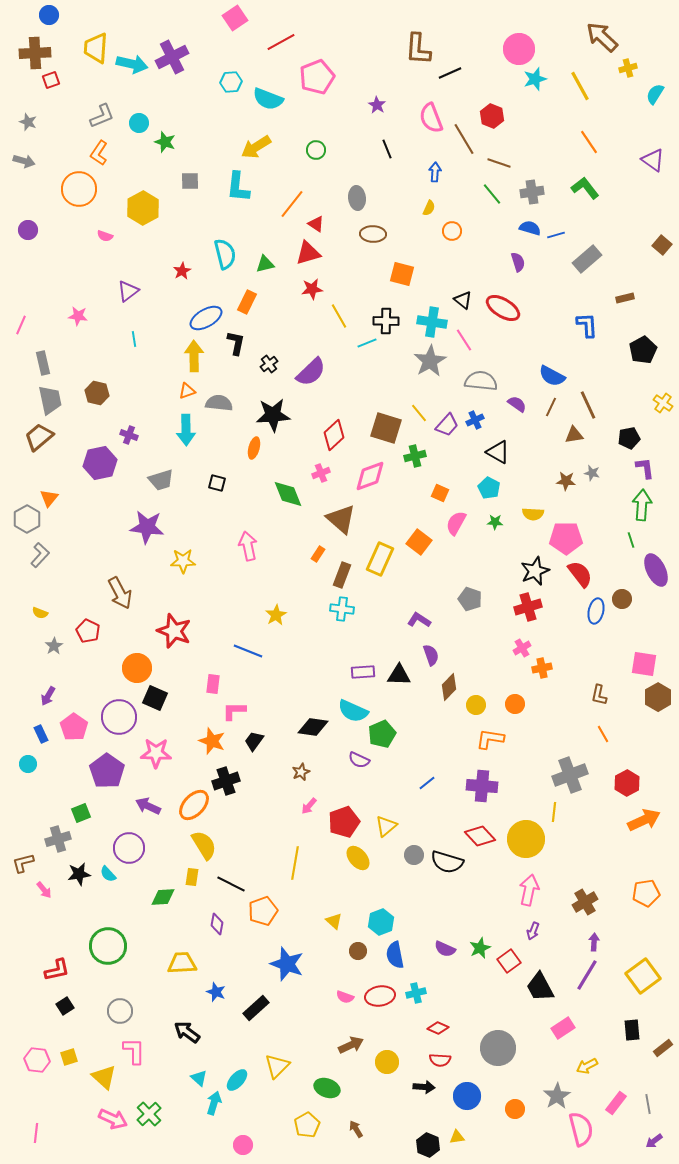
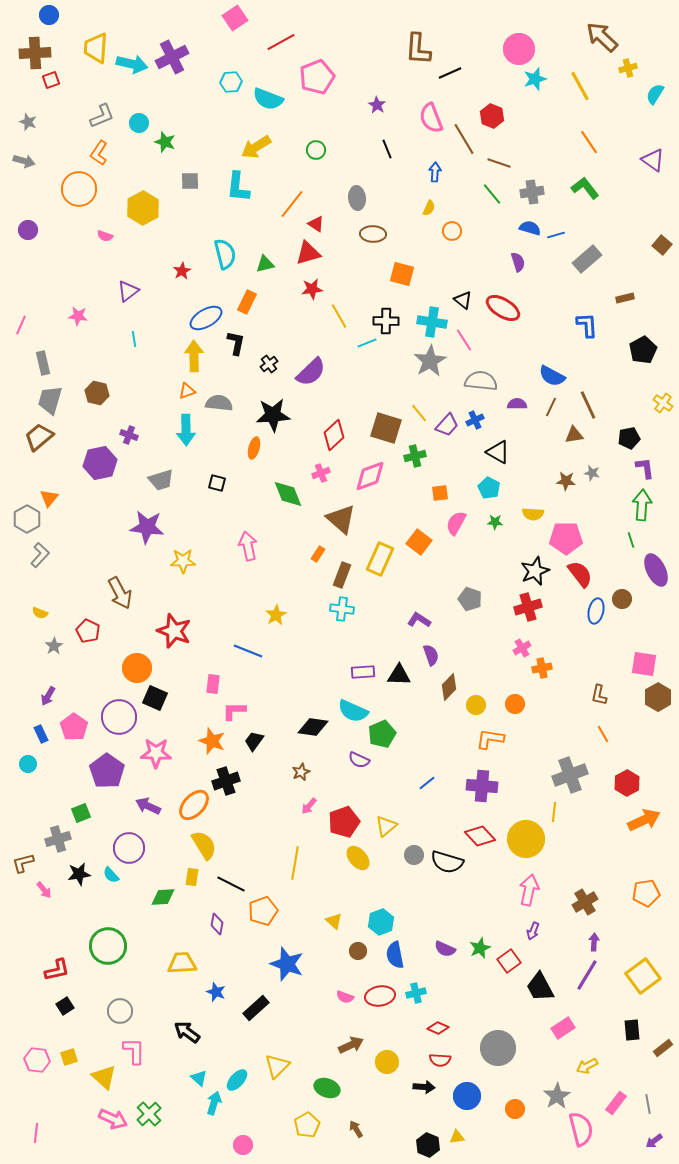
gray trapezoid at (50, 400): rotated 152 degrees counterclockwise
purple semicircle at (517, 404): rotated 36 degrees counterclockwise
orange square at (440, 493): rotated 30 degrees counterclockwise
cyan semicircle at (108, 874): moved 3 px right, 1 px down
